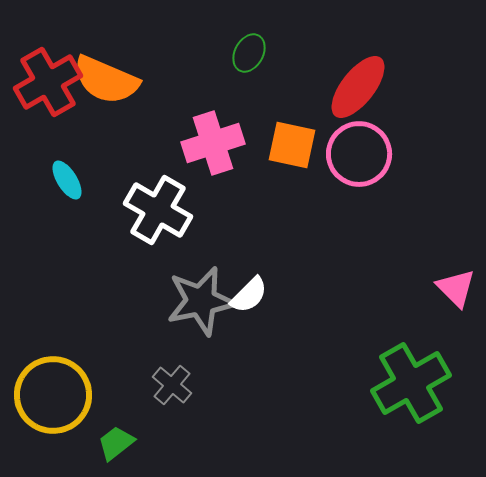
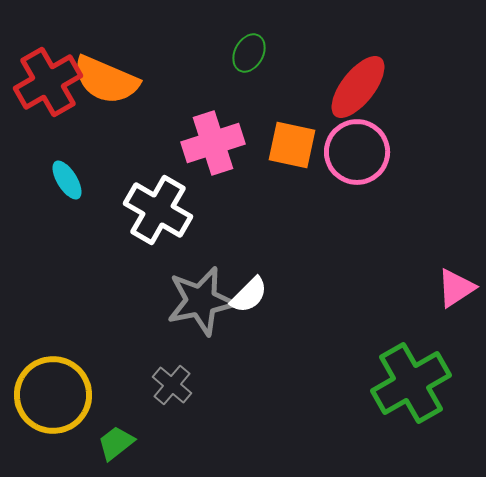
pink circle: moved 2 px left, 2 px up
pink triangle: rotated 42 degrees clockwise
